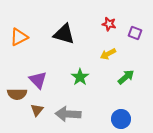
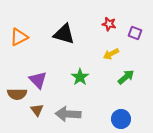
yellow arrow: moved 3 px right
brown triangle: rotated 16 degrees counterclockwise
